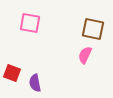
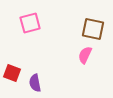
pink square: rotated 25 degrees counterclockwise
